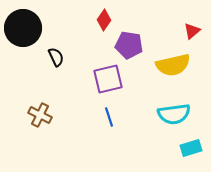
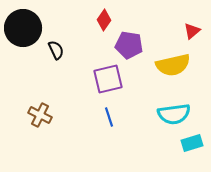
black semicircle: moved 7 px up
cyan rectangle: moved 1 px right, 5 px up
